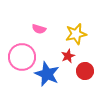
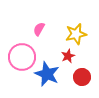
pink semicircle: rotated 104 degrees clockwise
red circle: moved 3 px left, 6 px down
